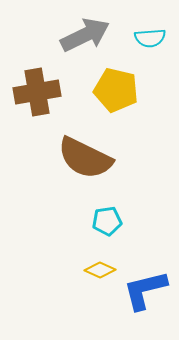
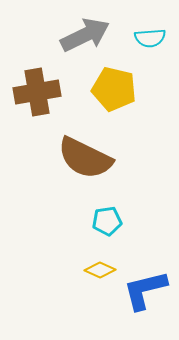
yellow pentagon: moved 2 px left, 1 px up
